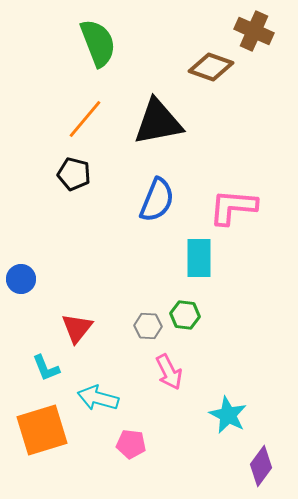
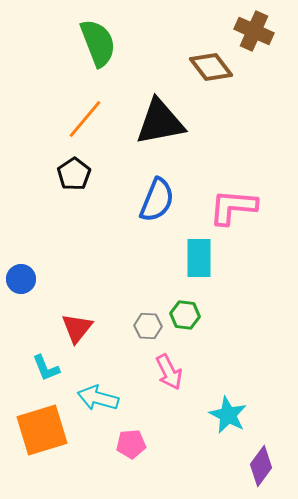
brown diamond: rotated 33 degrees clockwise
black triangle: moved 2 px right
black pentagon: rotated 24 degrees clockwise
pink pentagon: rotated 12 degrees counterclockwise
